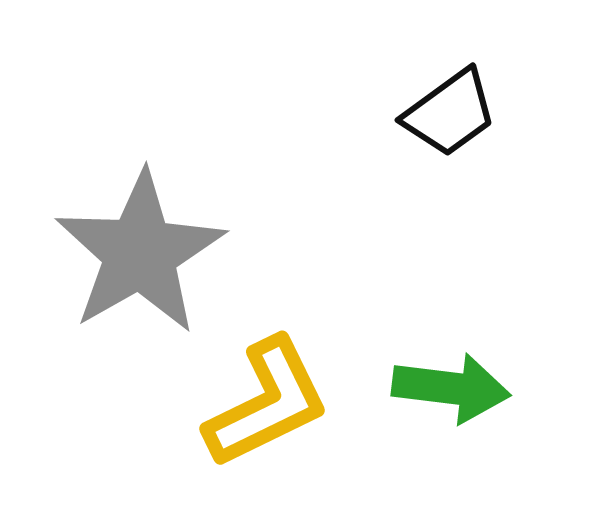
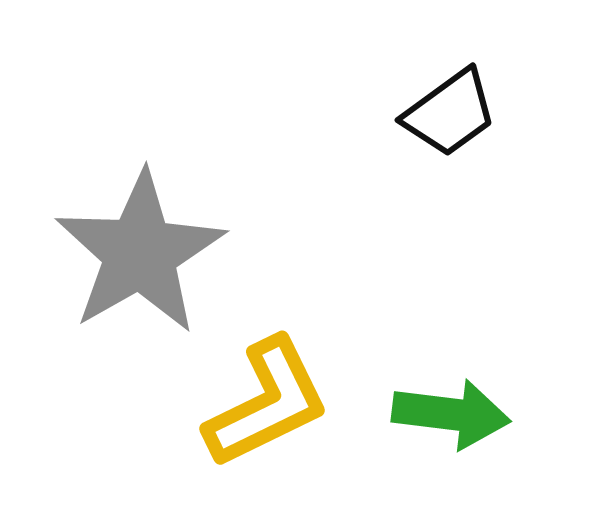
green arrow: moved 26 px down
